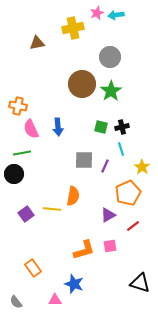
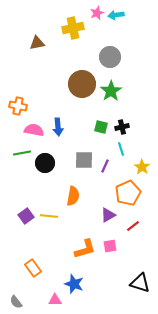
pink semicircle: moved 3 px right, 1 px down; rotated 126 degrees clockwise
black circle: moved 31 px right, 11 px up
yellow line: moved 3 px left, 7 px down
purple square: moved 2 px down
orange L-shape: moved 1 px right, 1 px up
